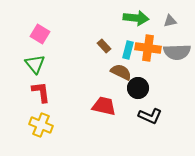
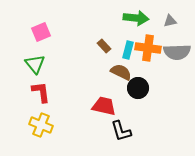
pink square: moved 1 px right, 2 px up; rotated 36 degrees clockwise
black L-shape: moved 29 px left, 15 px down; rotated 50 degrees clockwise
